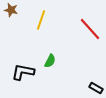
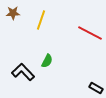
brown star: moved 2 px right, 3 px down; rotated 16 degrees counterclockwise
red line: moved 4 px down; rotated 20 degrees counterclockwise
green semicircle: moved 3 px left
black L-shape: rotated 35 degrees clockwise
